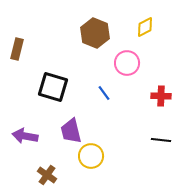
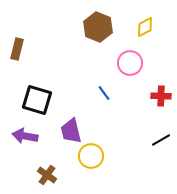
brown hexagon: moved 3 px right, 6 px up
pink circle: moved 3 px right
black square: moved 16 px left, 13 px down
black line: rotated 36 degrees counterclockwise
